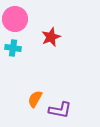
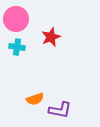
pink circle: moved 1 px right
cyan cross: moved 4 px right, 1 px up
orange semicircle: rotated 138 degrees counterclockwise
